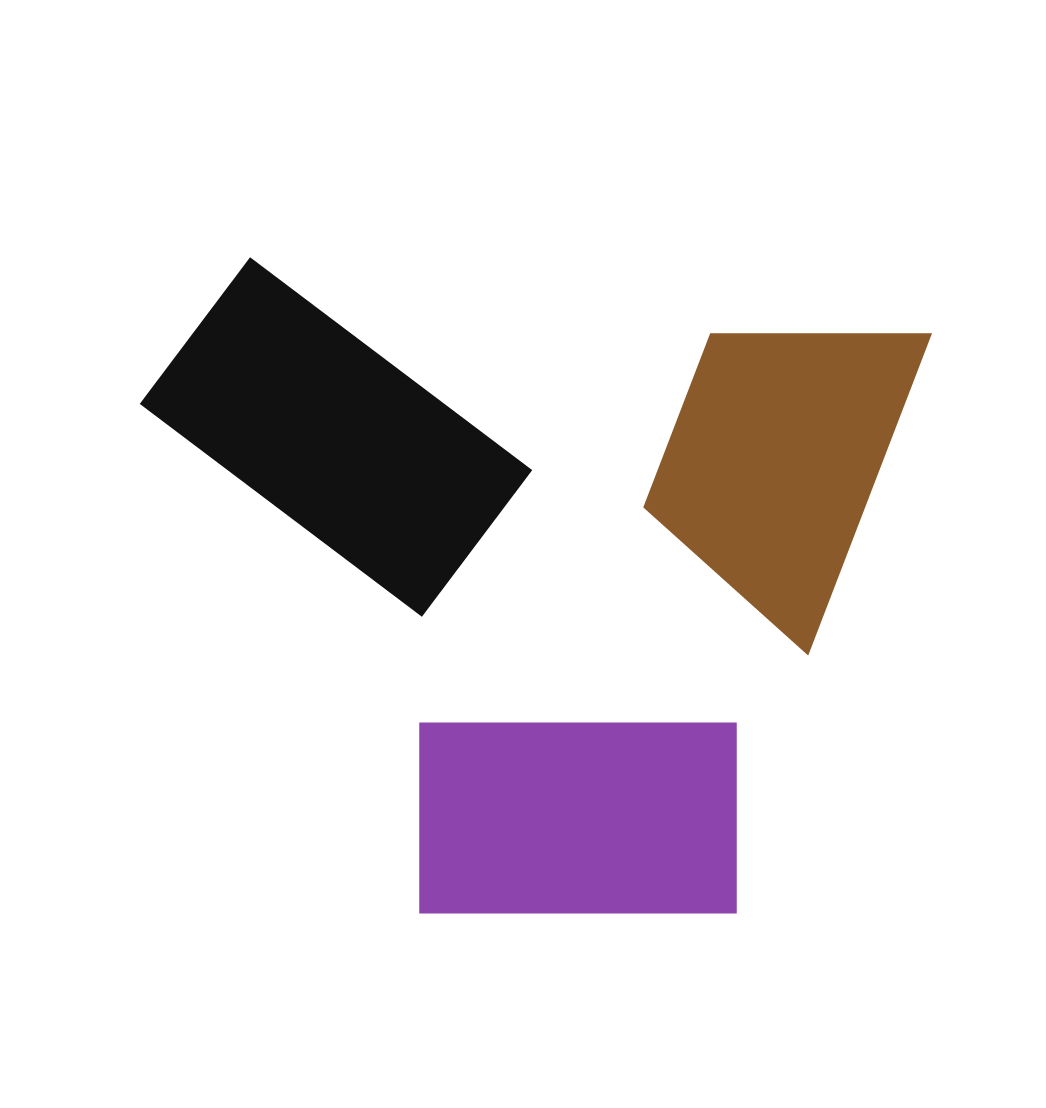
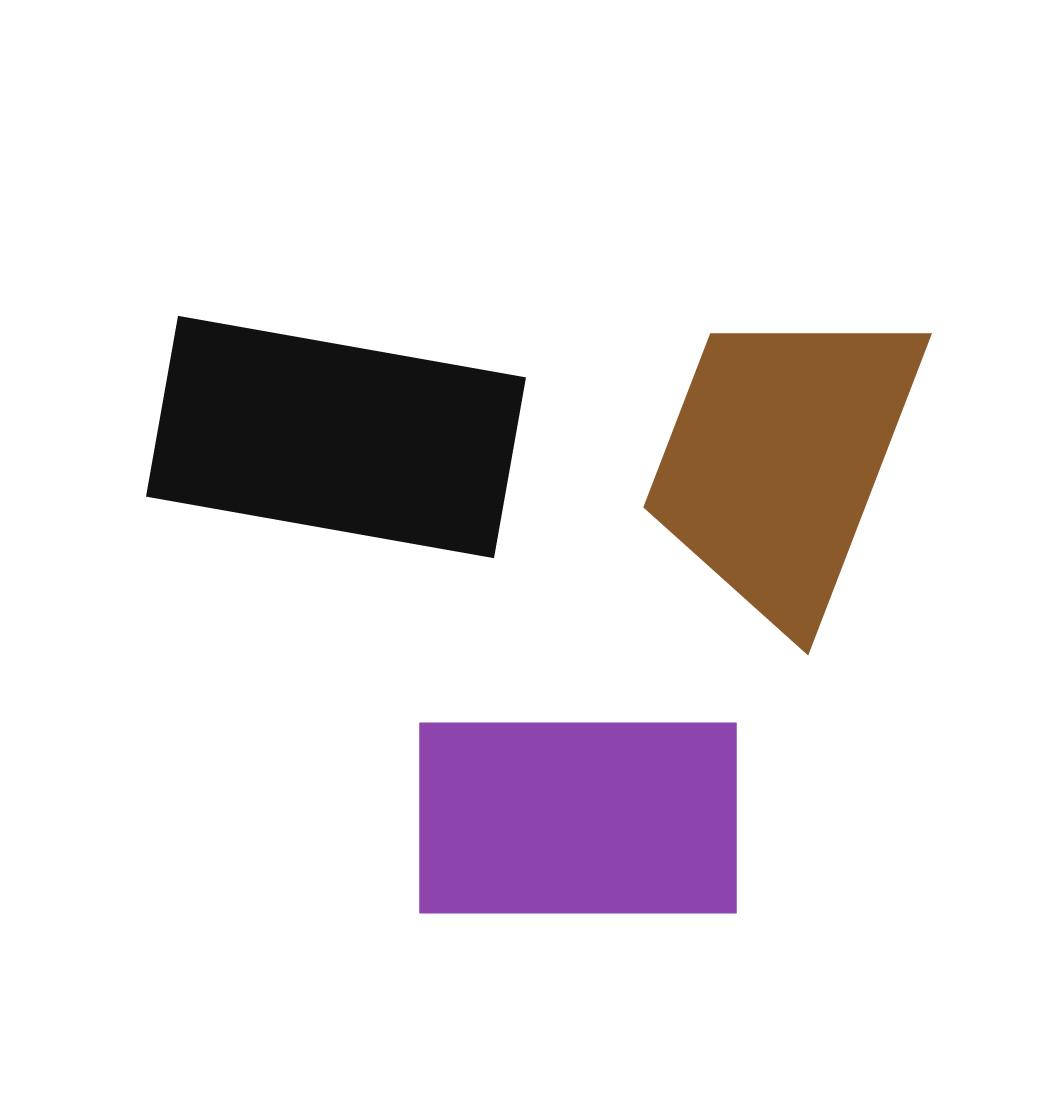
black rectangle: rotated 27 degrees counterclockwise
